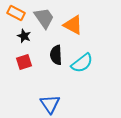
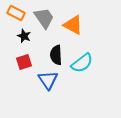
blue triangle: moved 2 px left, 24 px up
